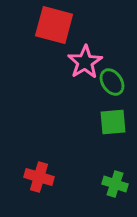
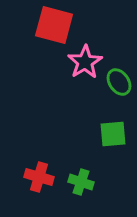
green ellipse: moved 7 px right
green square: moved 12 px down
green cross: moved 34 px left, 2 px up
